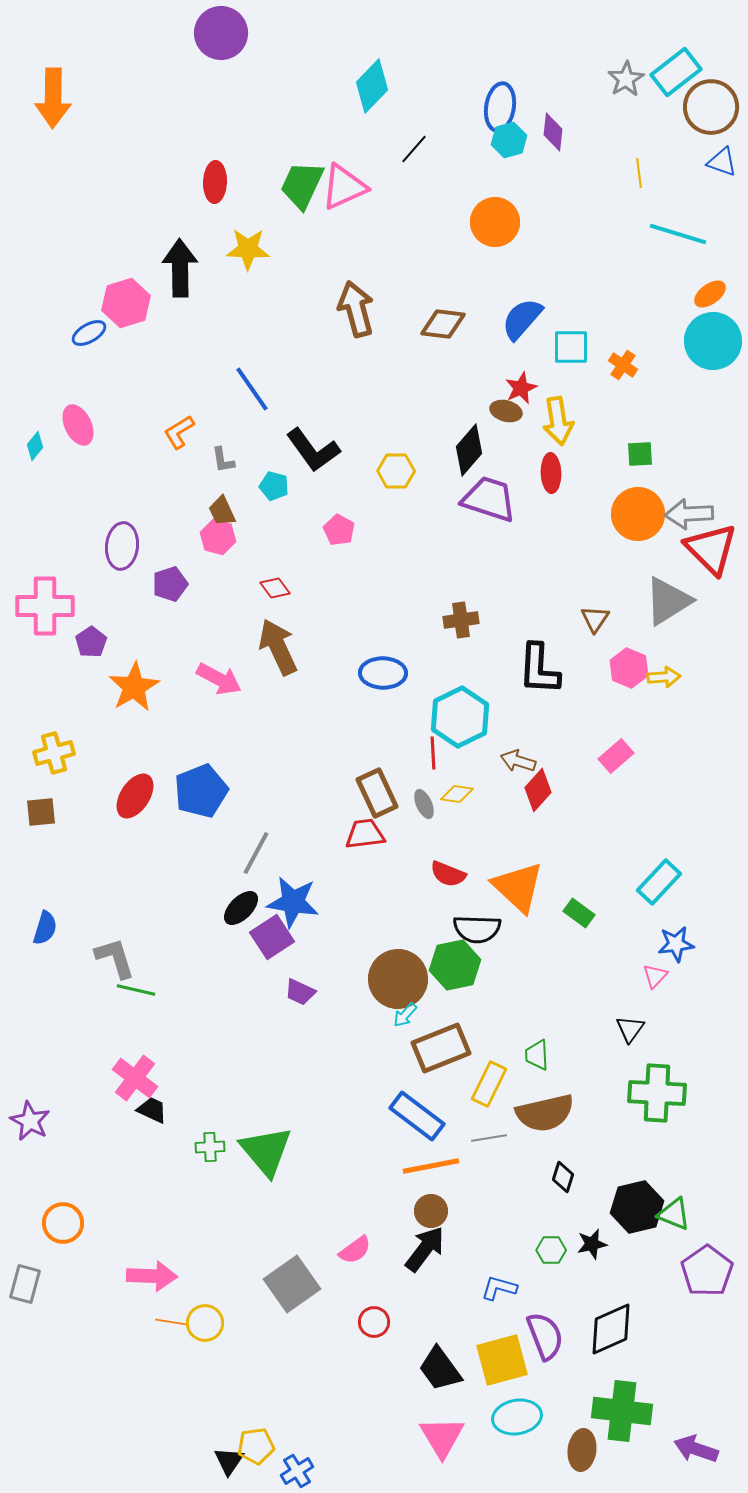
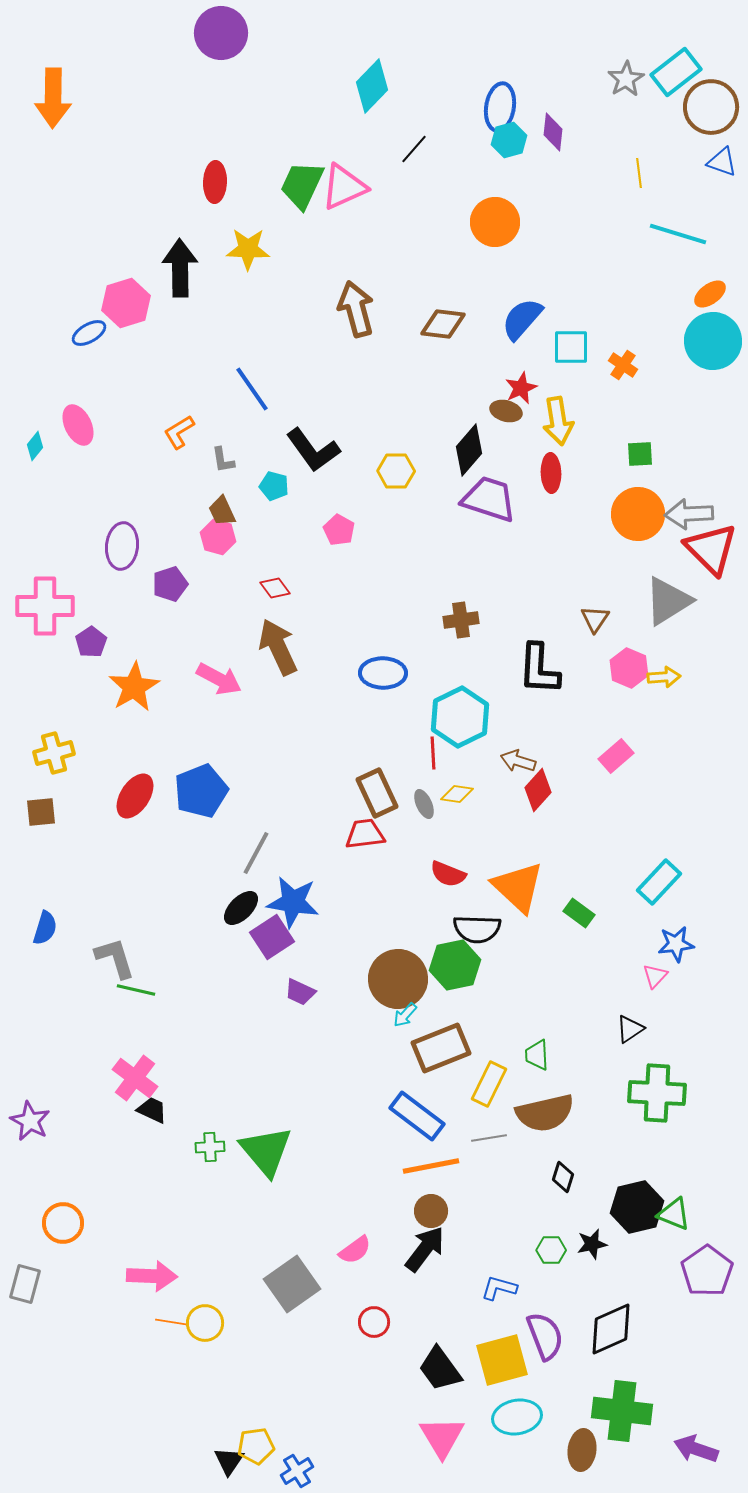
black triangle at (630, 1029): rotated 20 degrees clockwise
